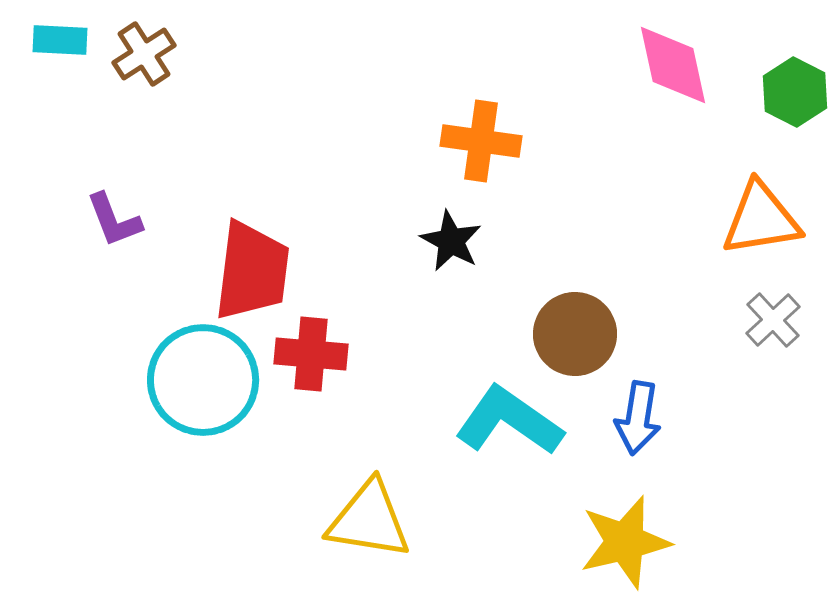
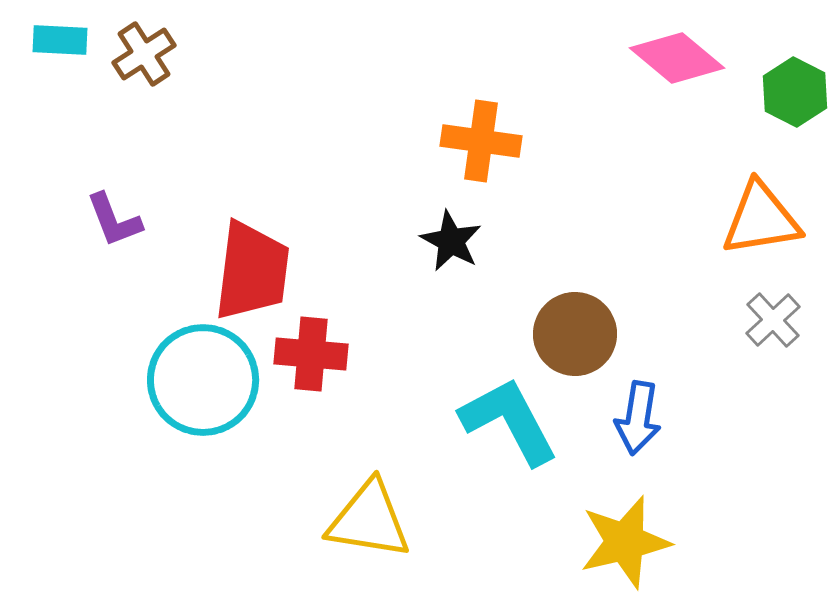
pink diamond: moved 4 px right, 7 px up; rotated 38 degrees counterclockwise
cyan L-shape: rotated 27 degrees clockwise
